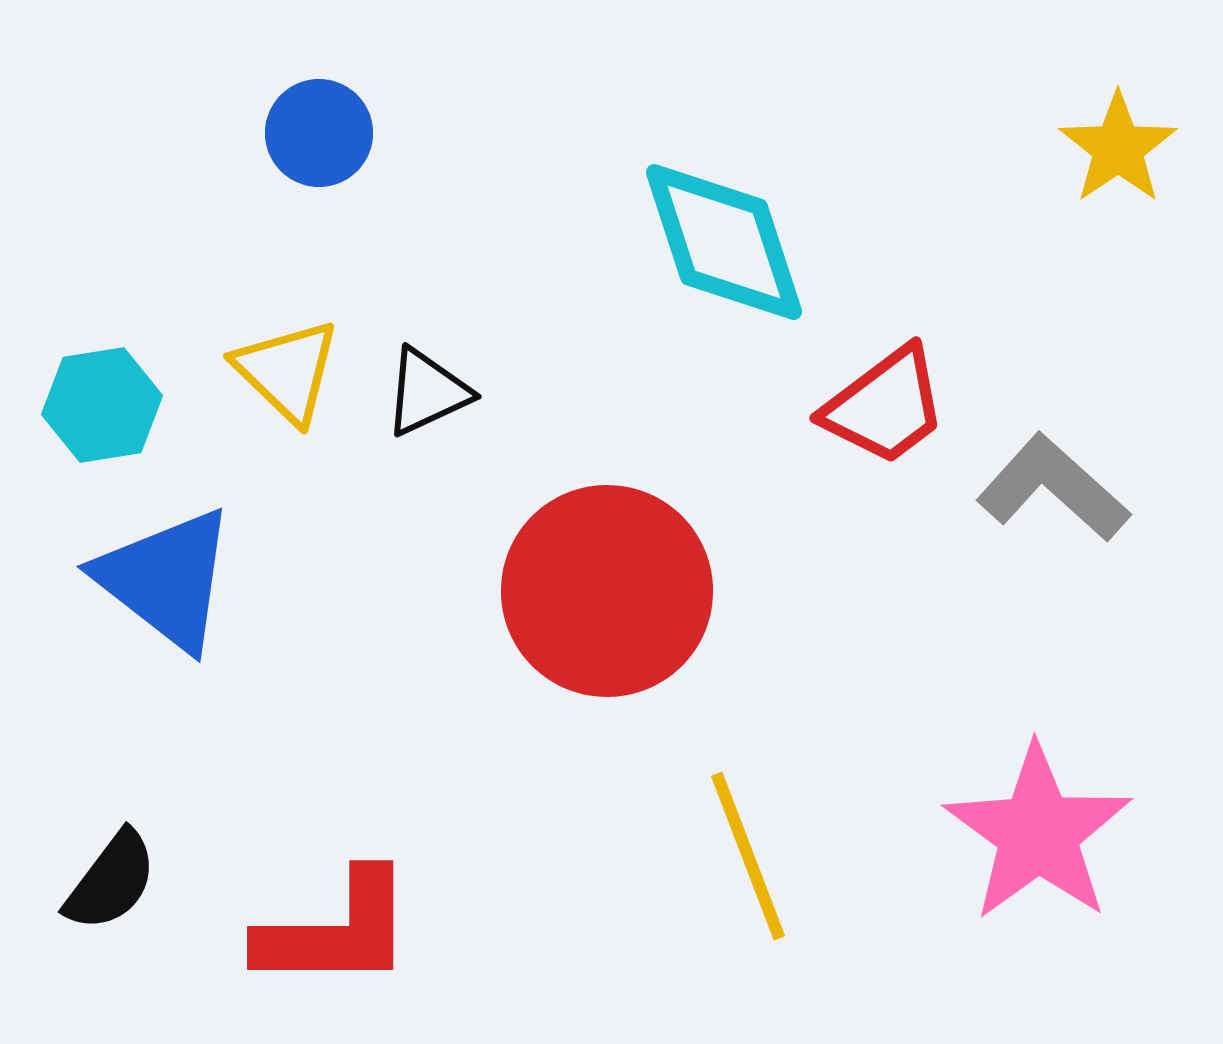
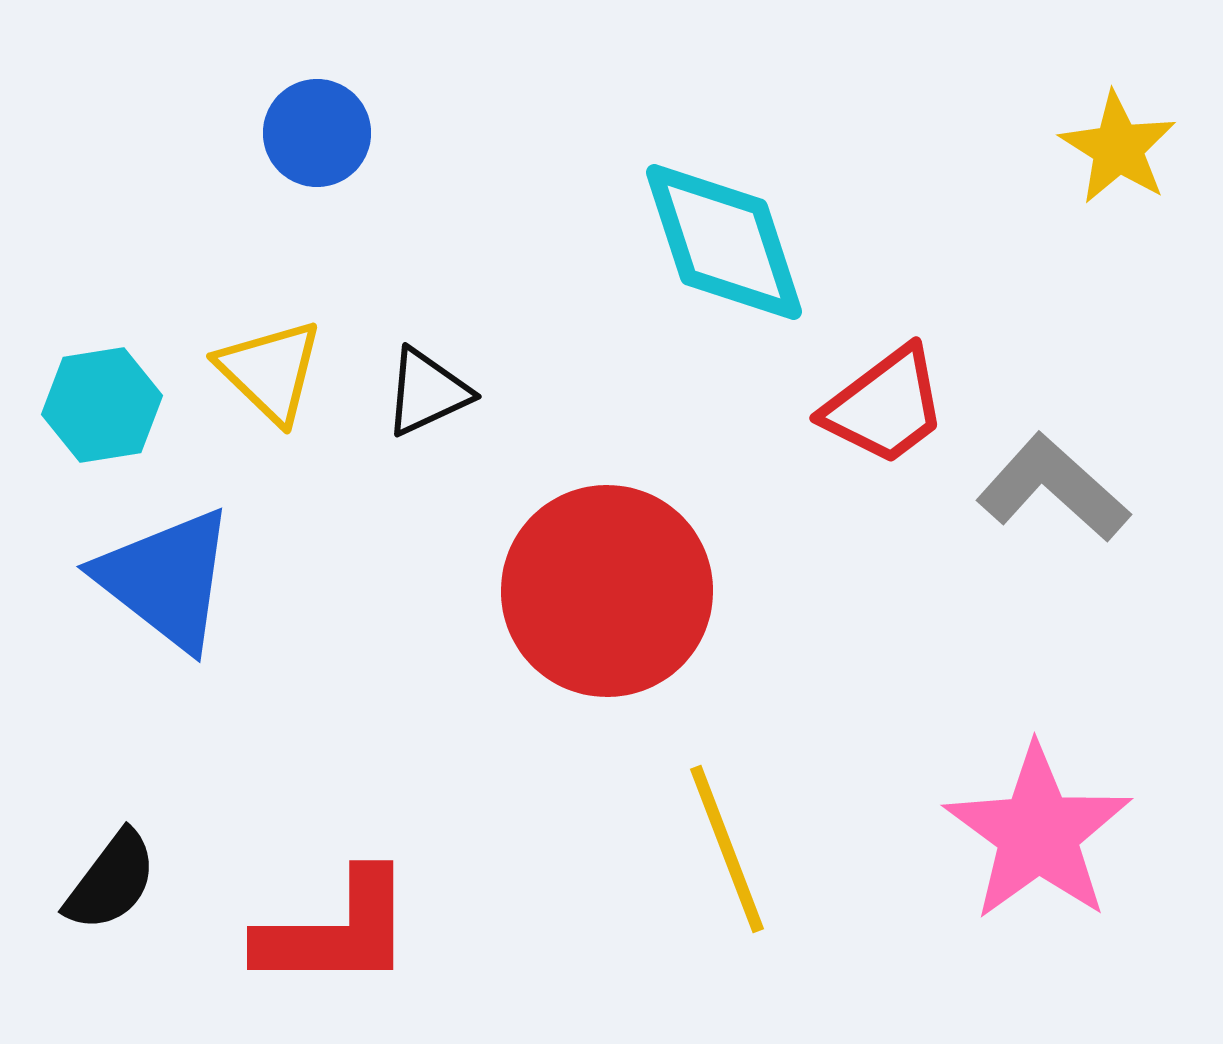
blue circle: moved 2 px left
yellow star: rotated 6 degrees counterclockwise
yellow triangle: moved 17 px left
yellow line: moved 21 px left, 7 px up
